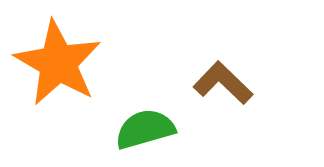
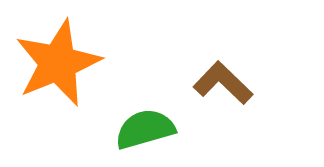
orange star: rotated 20 degrees clockwise
